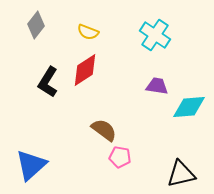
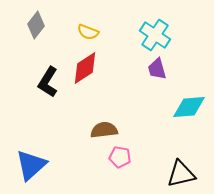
red diamond: moved 2 px up
purple trapezoid: moved 17 px up; rotated 115 degrees counterclockwise
brown semicircle: rotated 44 degrees counterclockwise
